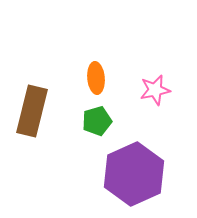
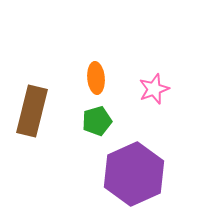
pink star: moved 1 px left, 1 px up; rotated 8 degrees counterclockwise
